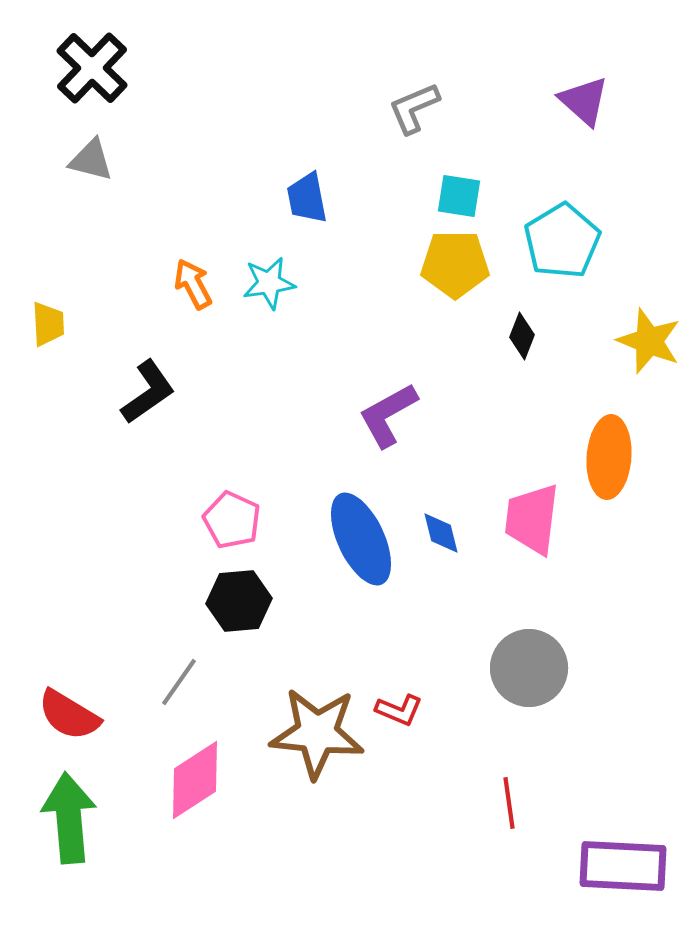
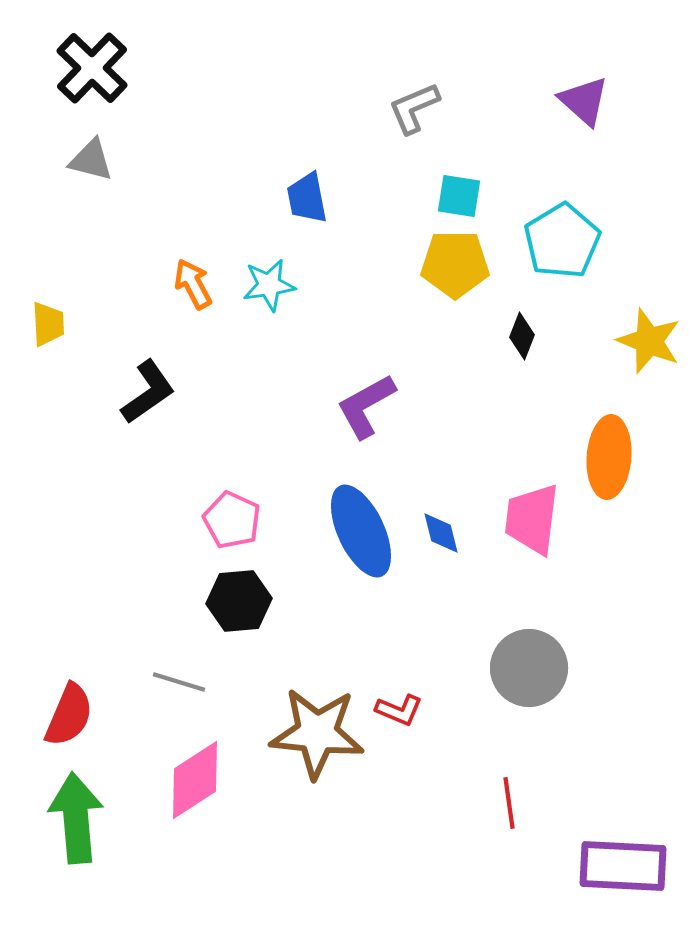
cyan star: moved 2 px down
purple L-shape: moved 22 px left, 9 px up
blue ellipse: moved 8 px up
gray line: rotated 72 degrees clockwise
red semicircle: rotated 98 degrees counterclockwise
green arrow: moved 7 px right
